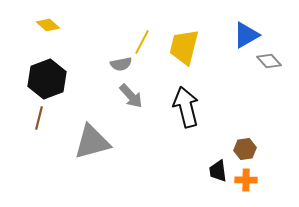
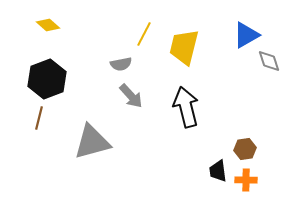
yellow line: moved 2 px right, 8 px up
gray diamond: rotated 25 degrees clockwise
